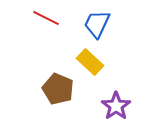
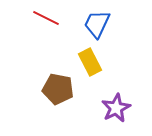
yellow rectangle: rotated 20 degrees clockwise
brown pentagon: rotated 12 degrees counterclockwise
purple star: moved 2 px down; rotated 8 degrees clockwise
